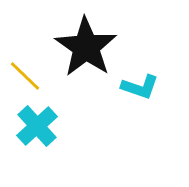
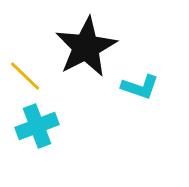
black star: rotated 10 degrees clockwise
cyan cross: rotated 21 degrees clockwise
